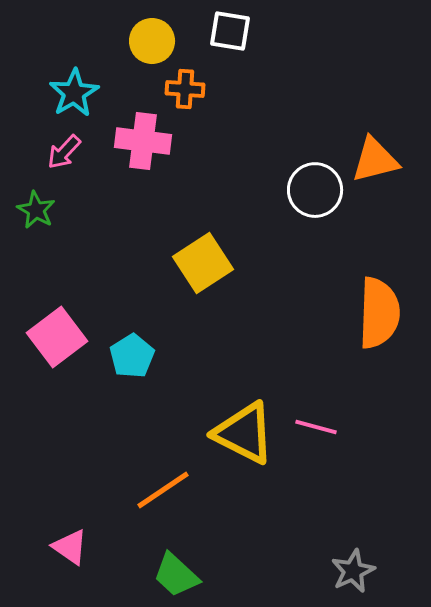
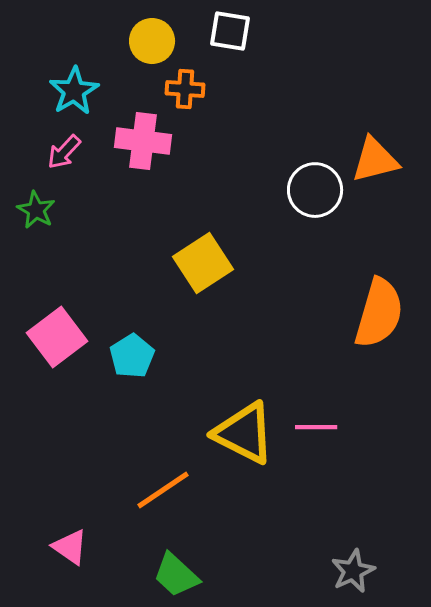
cyan star: moved 2 px up
orange semicircle: rotated 14 degrees clockwise
pink line: rotated 15 degrees counterclockwise
